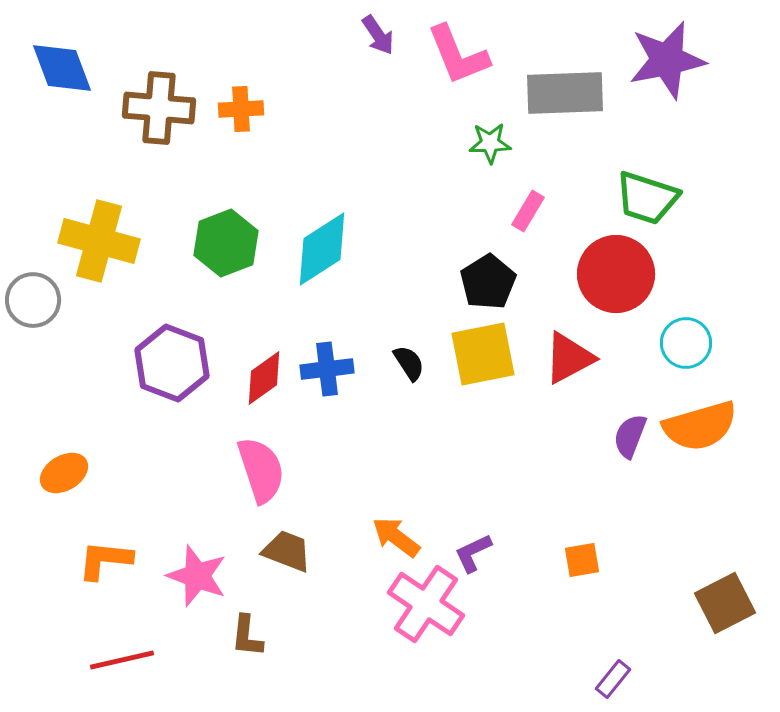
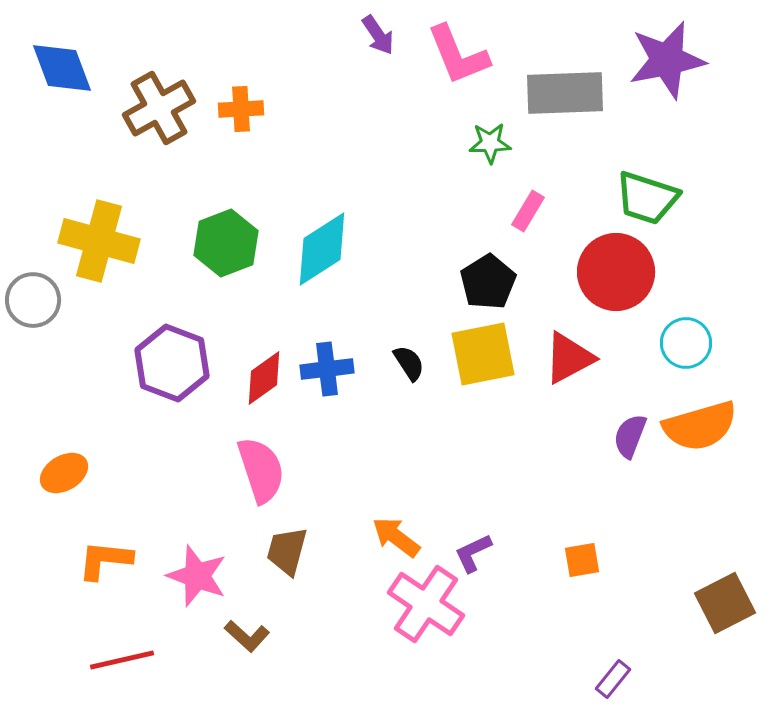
brown cross: rotated 34 degrees counterclockwise
red circle: moved 2 px up
brown trapezoid: rotated 96 degrees counterclockwise
brown L-shape: rotated 54 degrees counterclockwise
